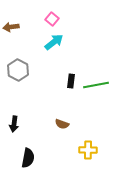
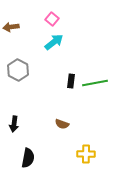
green line: moved 1 px left, 2 px up
yellow cross: moved 2 px left, 4 px down
